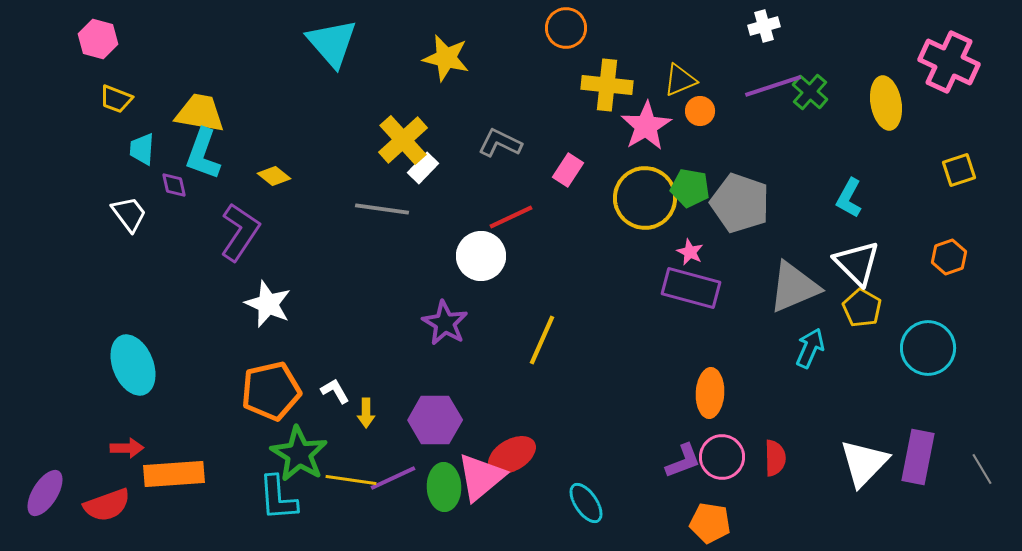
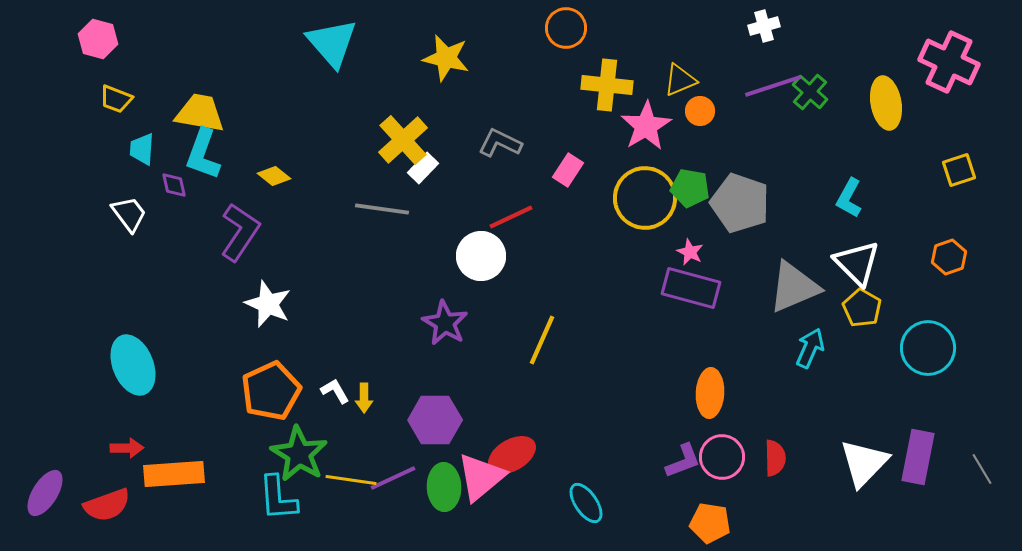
orange pentagon at (271, 391): rotated 12 degrees counterclockwise
yellow arrow at (366, 413): moved 2 px left, 15 px up
